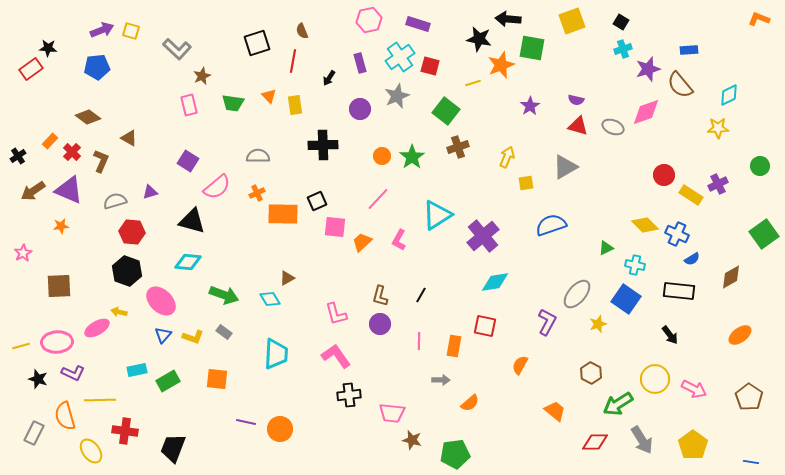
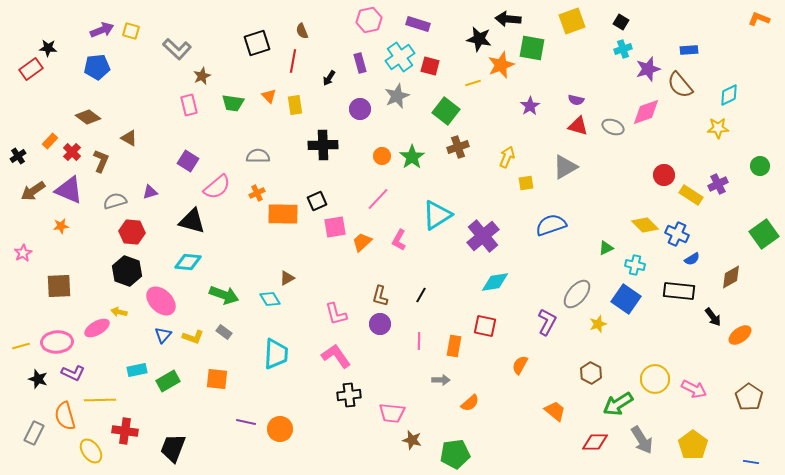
pink square at (335, 227): rotated 15 degrees counterclockwise
black arrow at (670, 335): moved 43 px right, 18 px up
